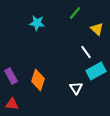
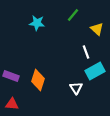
green line: moved 2 px left, 2 px down
white line: rotated 16 degrees clockwise
cyan rectangle: moved 1 px left
purple rectangle: rotated 42 degrees counterclockwise
